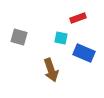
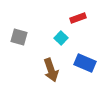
cyan square: rotated 32 degrees clockwise
blue rectangle: moved 1 px right, 10 px down
